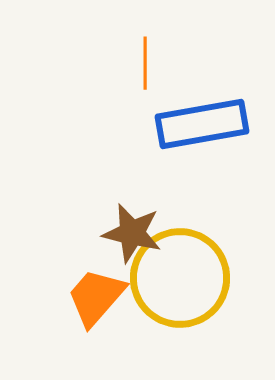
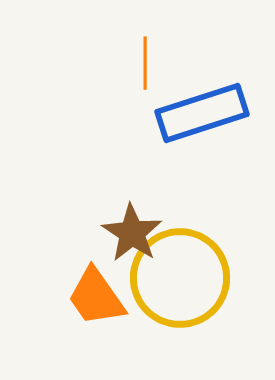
blue rectangle: moved 11 px up; rotated 8 degrees counterclockwise
brown star: rotated 20 degrees clockwise
orange trapezoid: rotated 76 degrees counterclockwise
